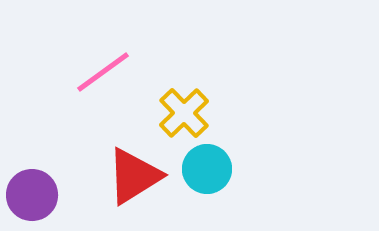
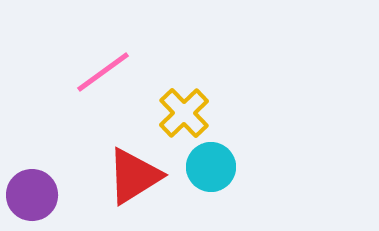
cyan circle: moved 4 px right, 2 px up
